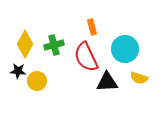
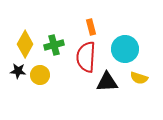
orange rectangle: moved 1 px left
red semicircle: rotated 28 degrees clockwise
yellow circle: moved 3 px right, 6 px up
